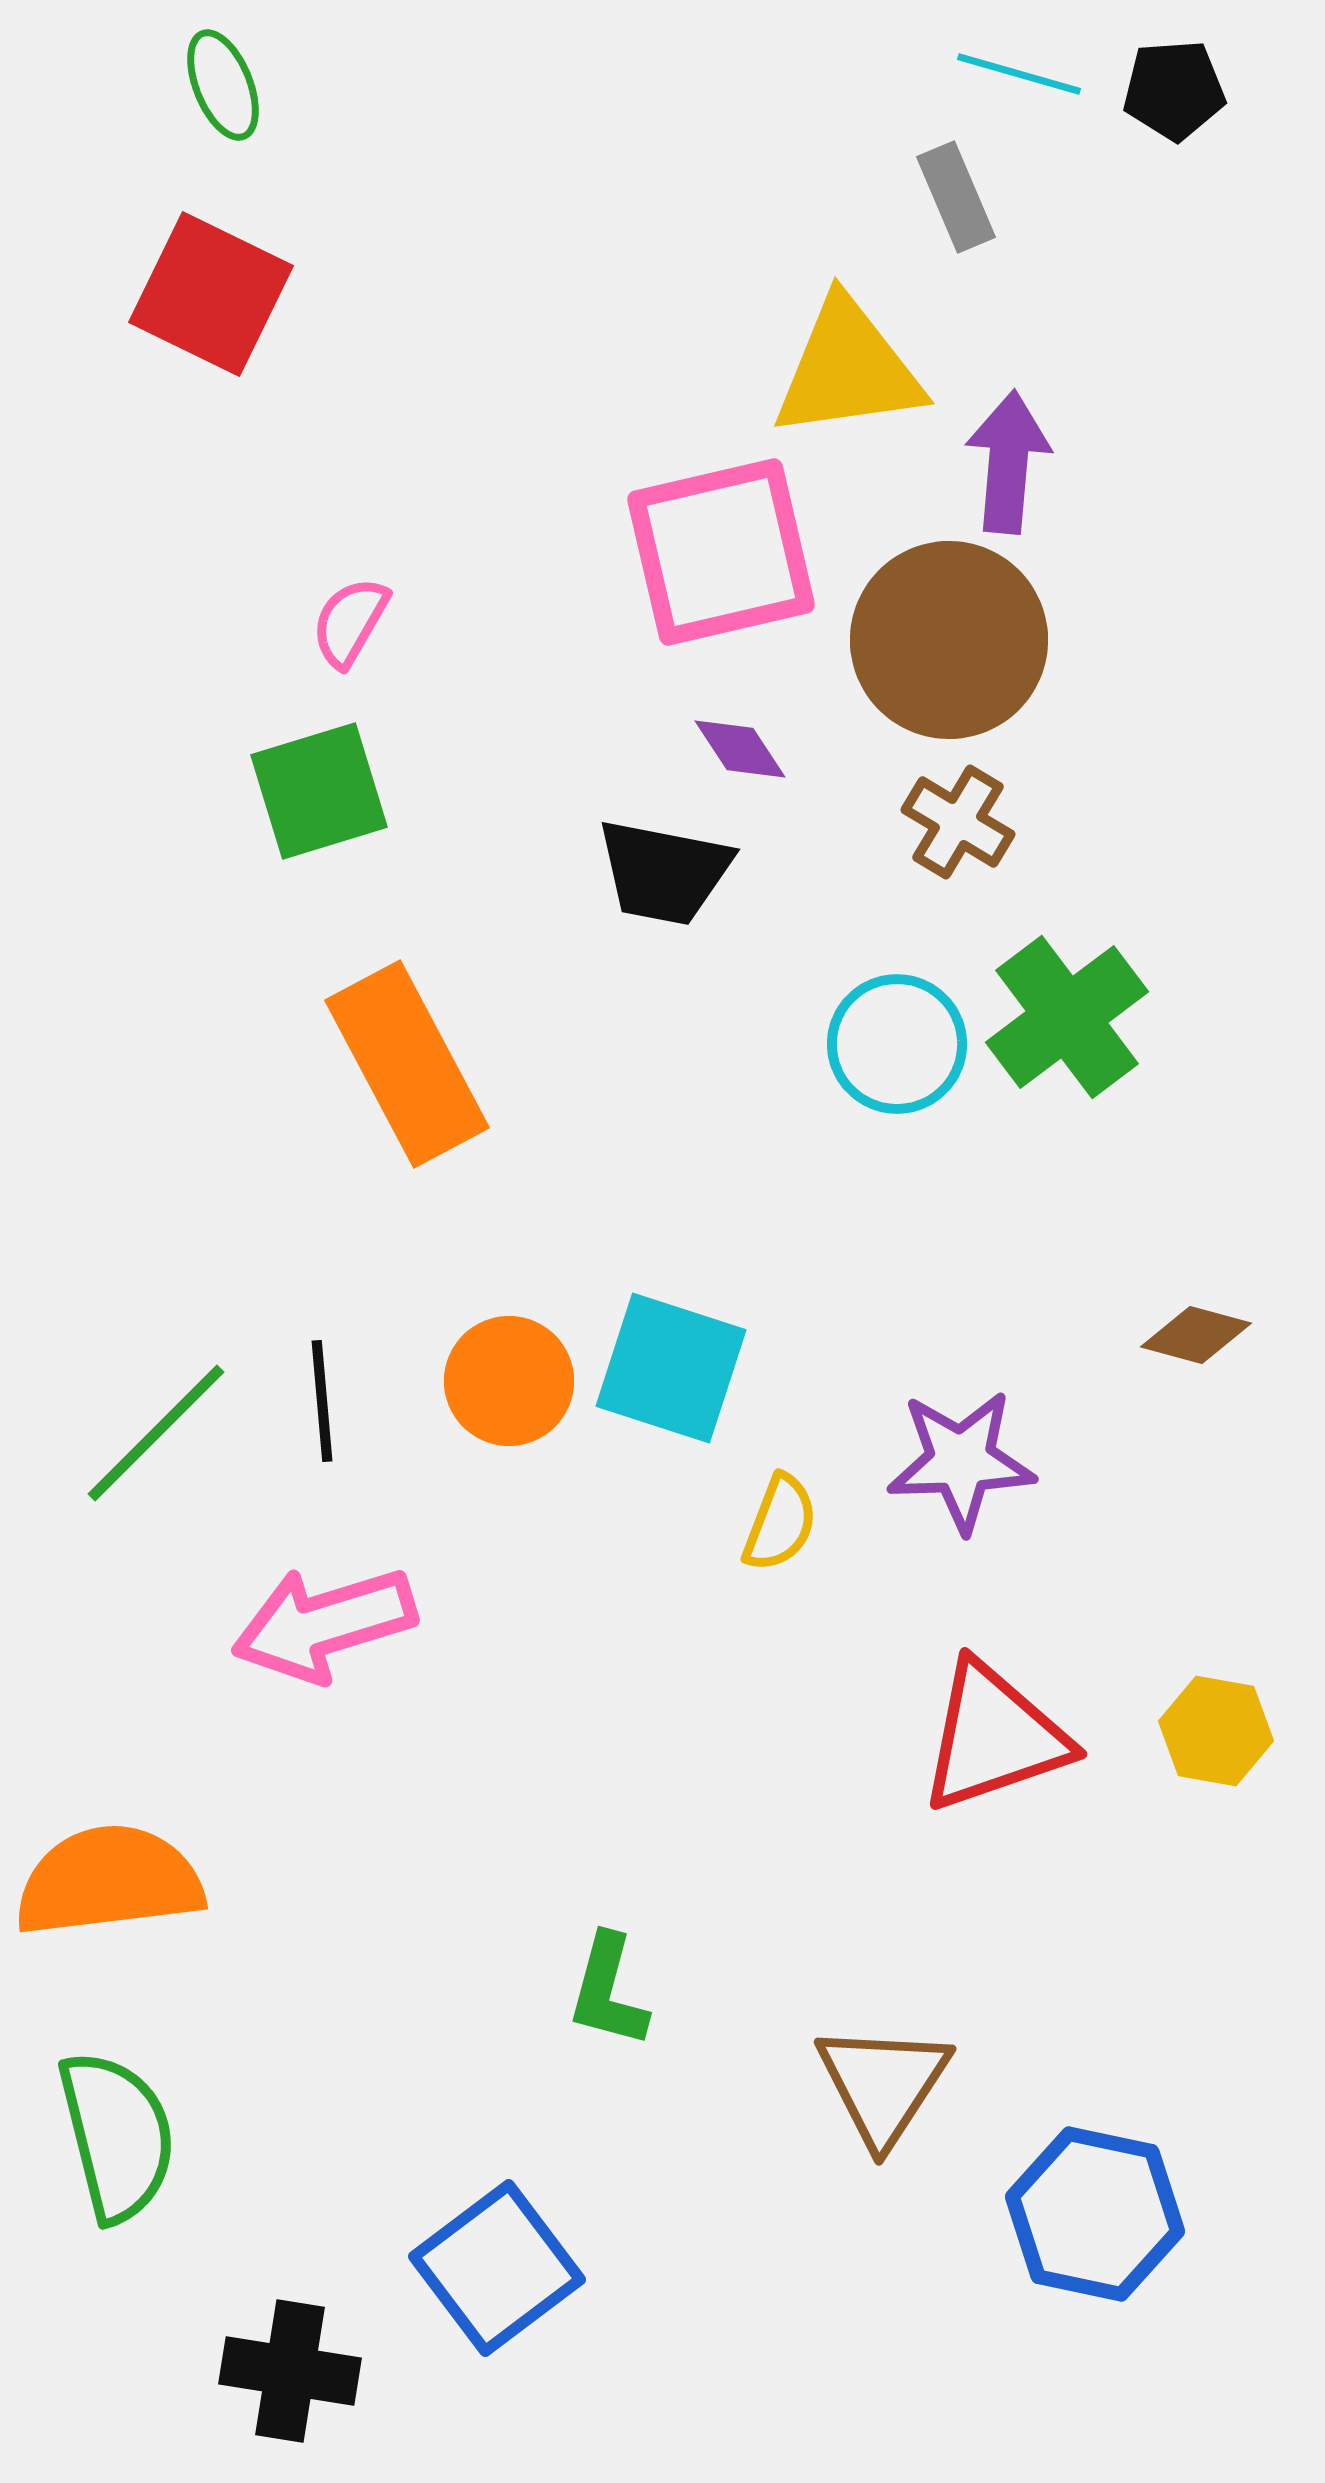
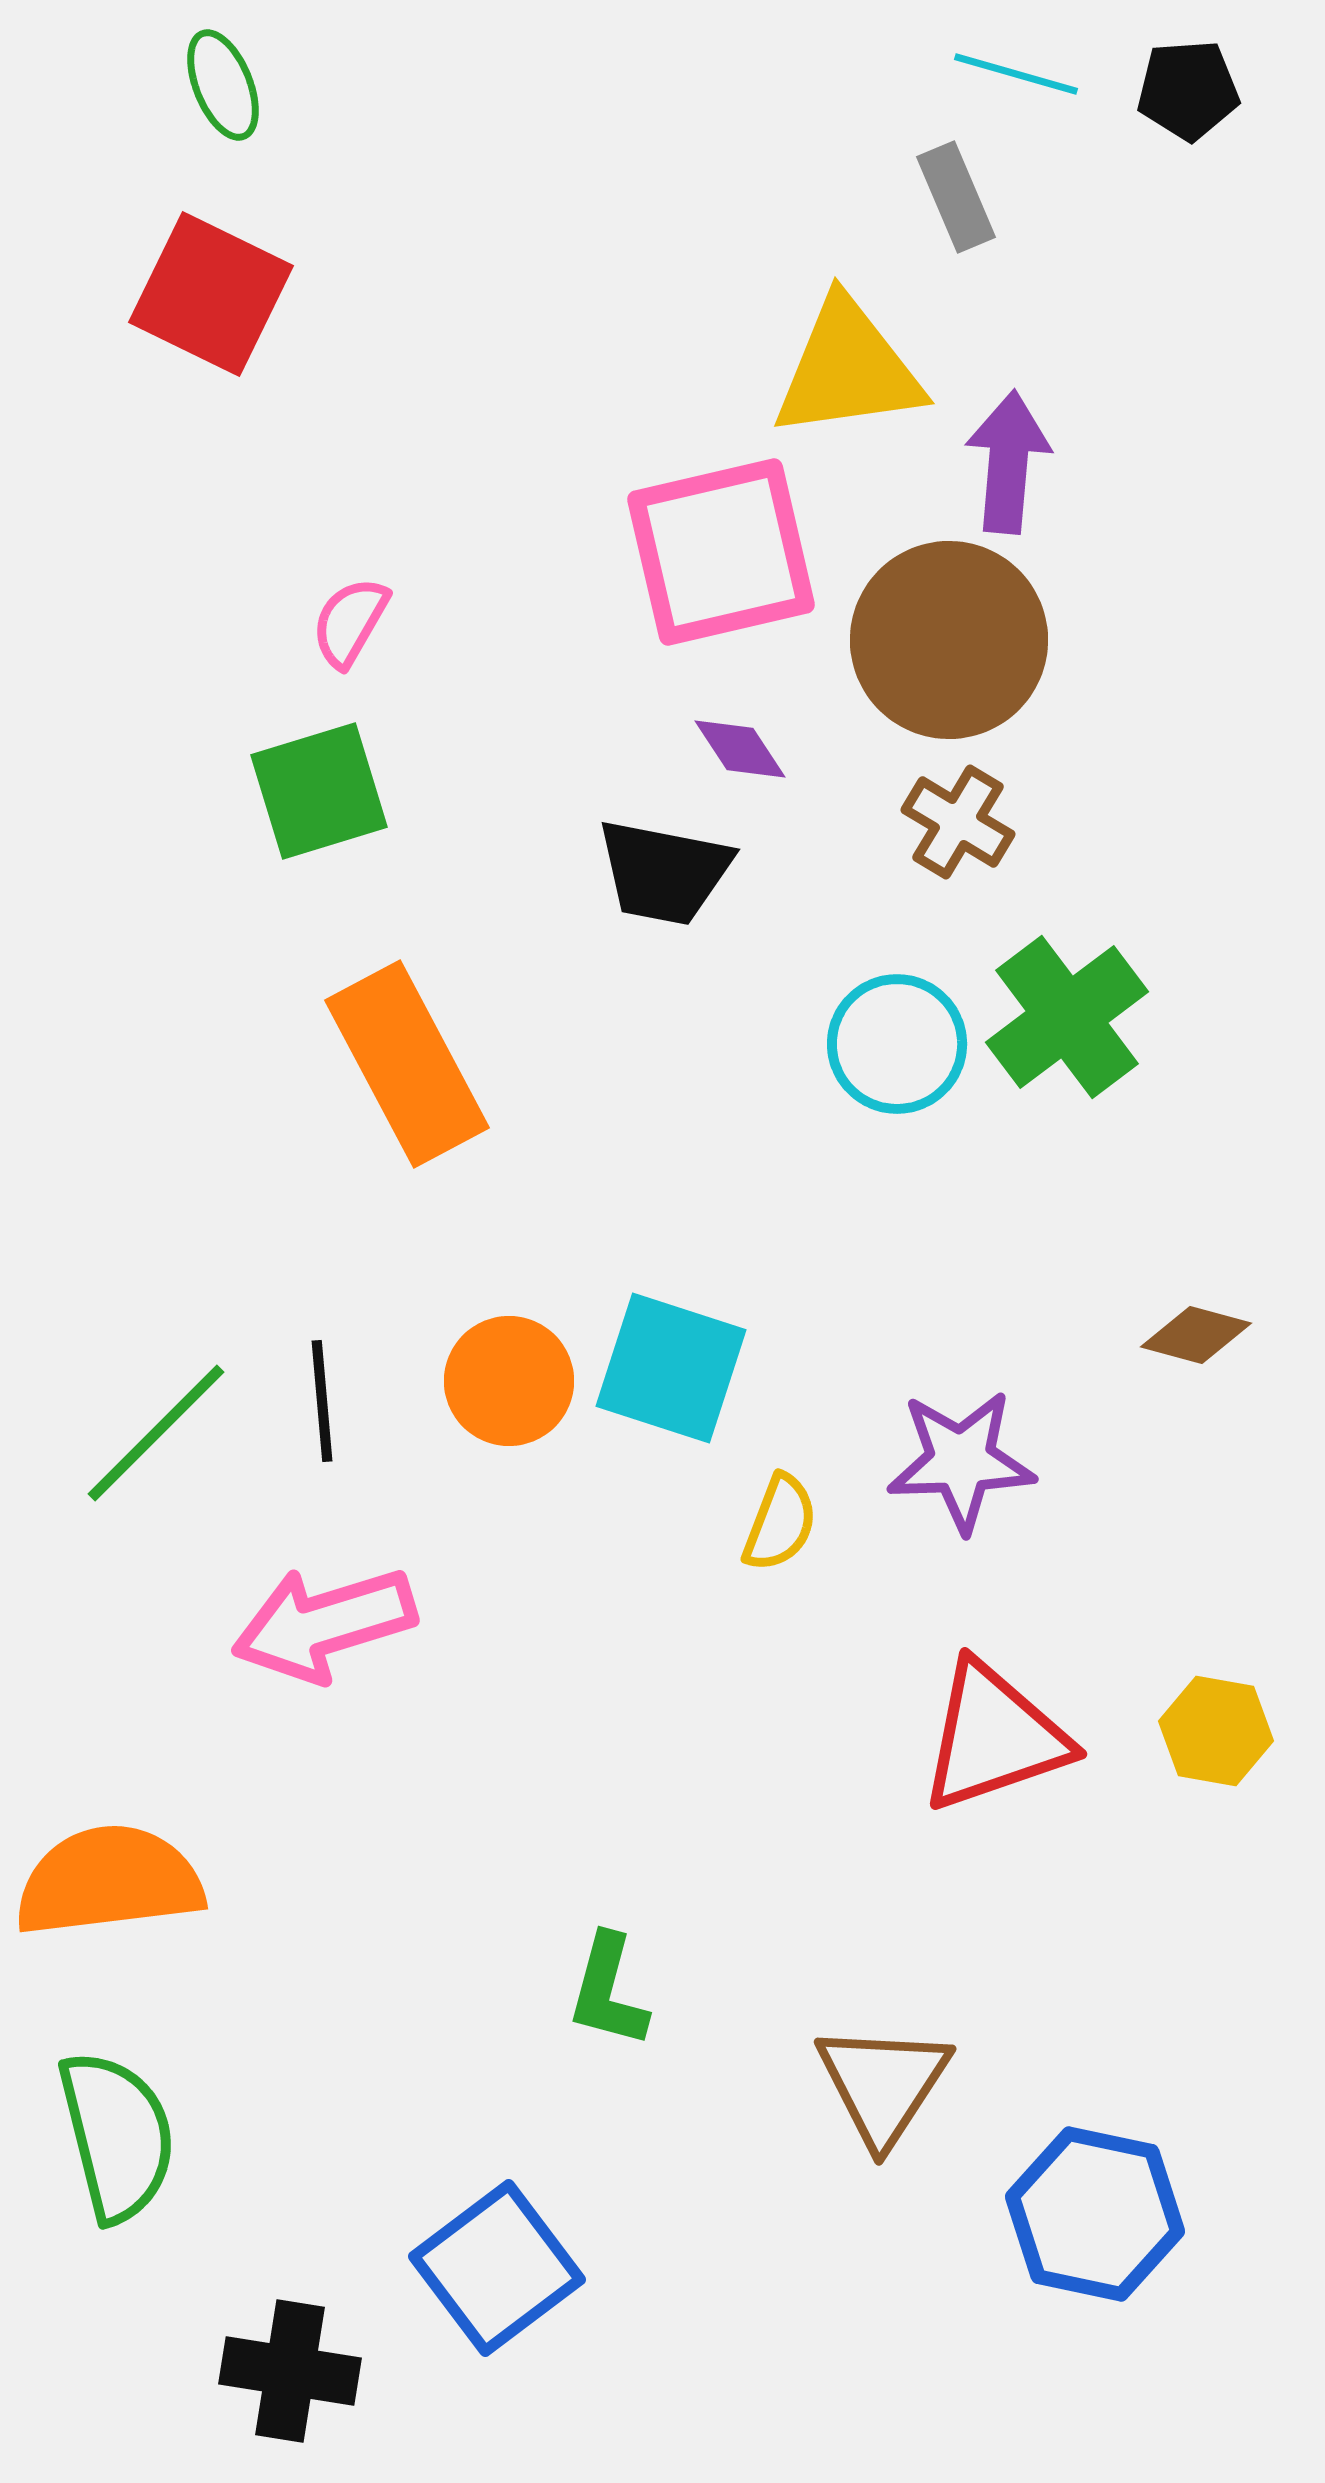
cyan line: moved 3 px left
black pentagon: moved 14 px right
